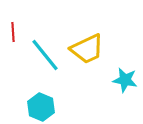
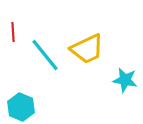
cyan hexagon: moved 20 px left
